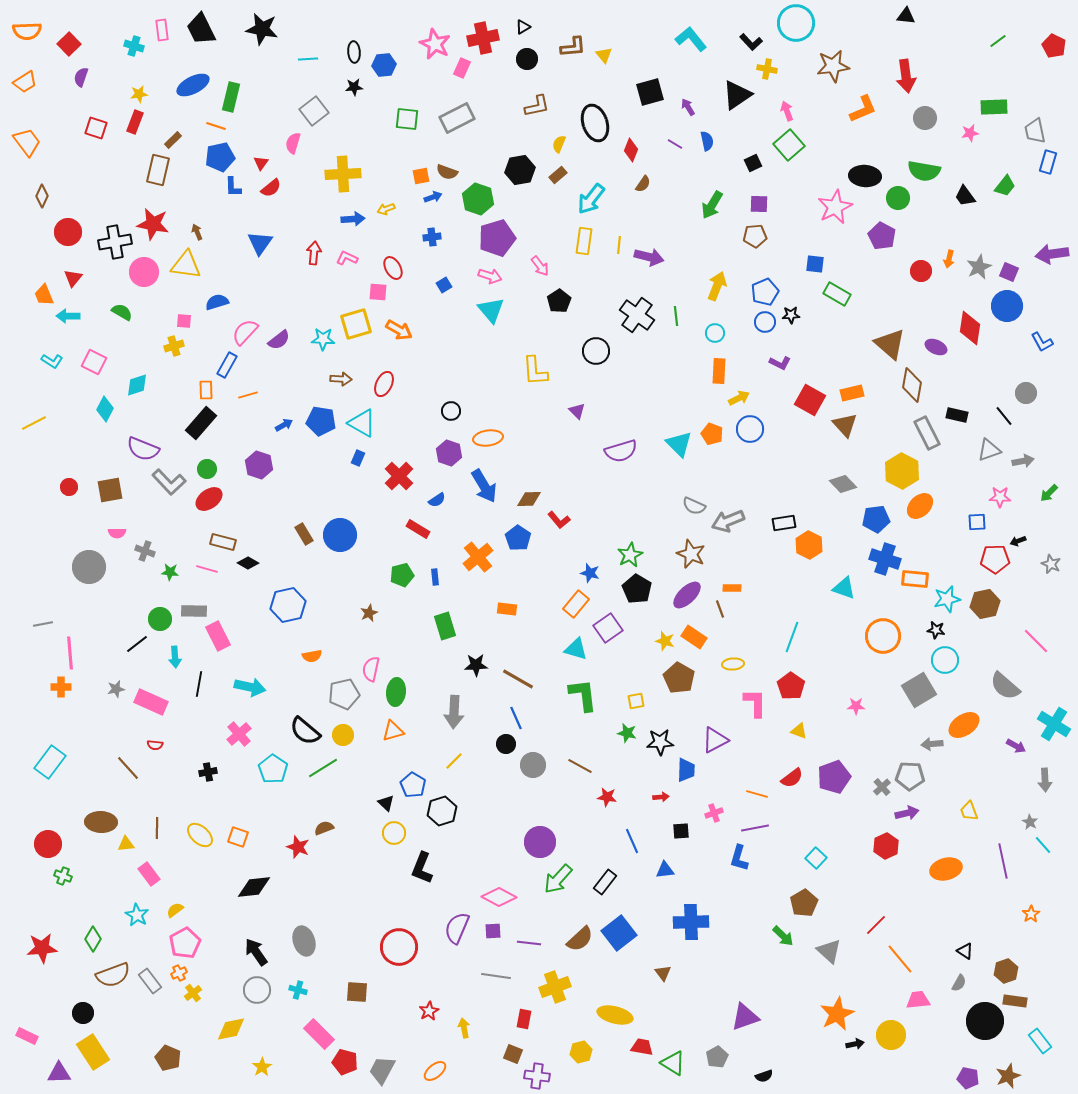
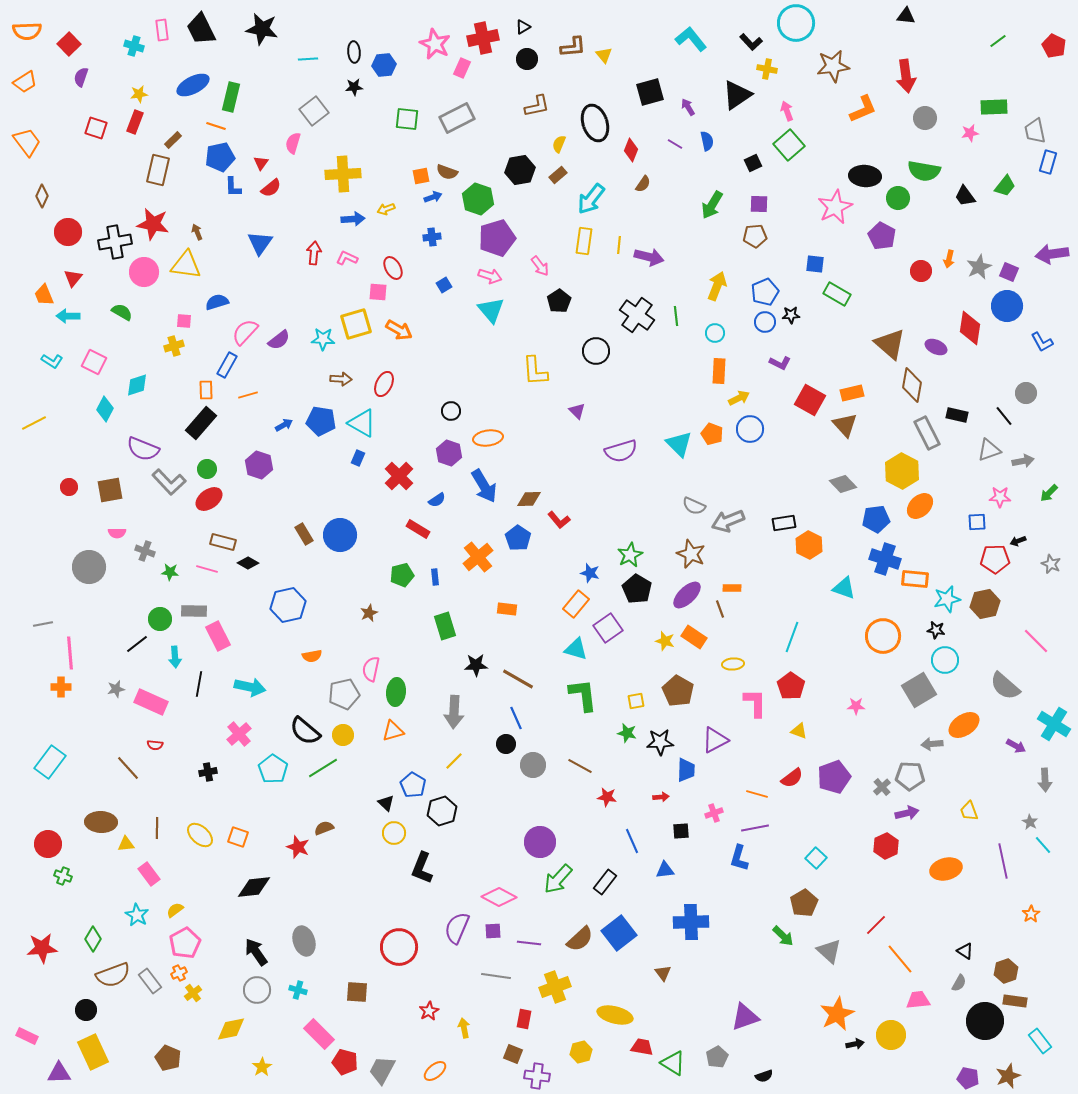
brown pentagon at (679, 678): moved 1 px left, 13 px down
black circle at (83, 1013): moved 3 px right, 3 px up
yellow rectangle at (93, 1052): rotated 8 degrees clockwise
